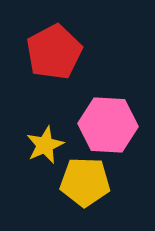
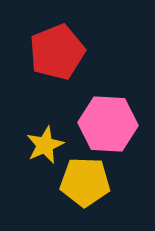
red pentagon: moved 3 px right; rotated 6 degrees clockwise
pink hexagon: moved 1 px up
